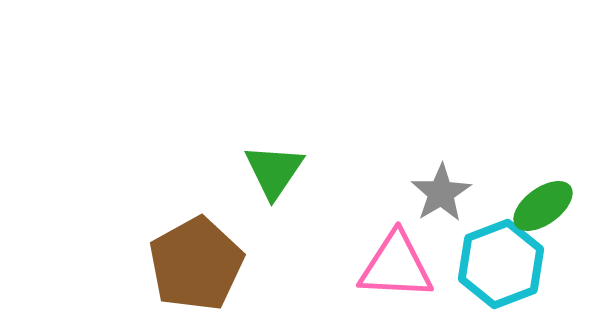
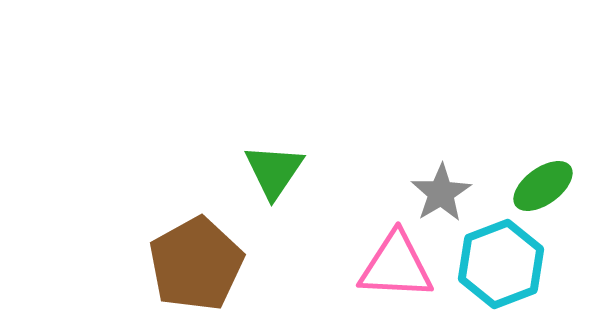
green ellipse: moved 20 px up
